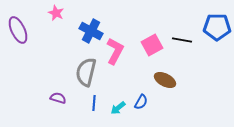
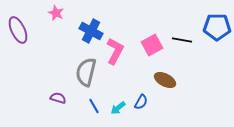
blue line: moved 3 px down; rotated 35 degrees counterclockwise
